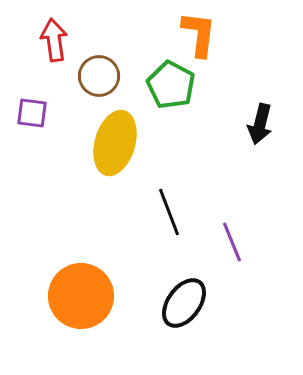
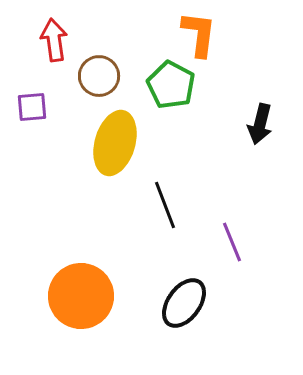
purple square: moved 6 px up; rotated 12 degrees counterclockwise
black line: moved 4 px left, 7 px up
